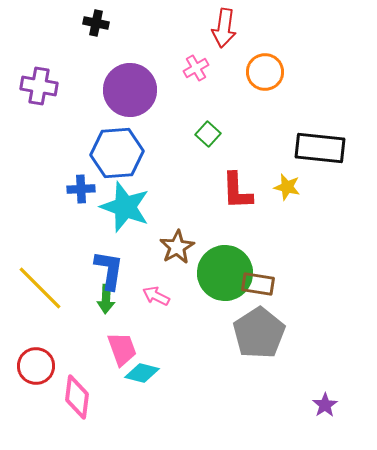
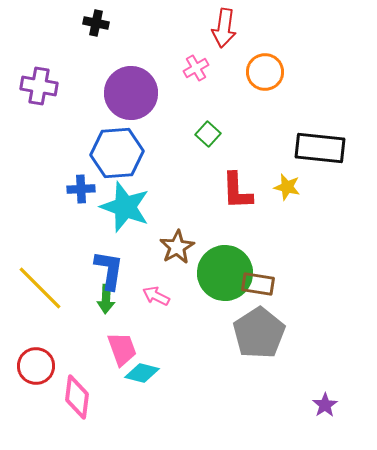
purple circle: moved 1 px right, 3 px down
